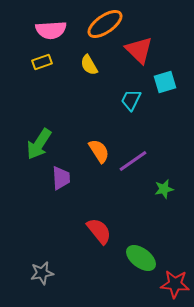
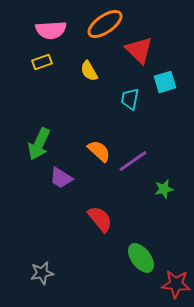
yellow semicircle: moved 6 px down
cyan trapezoid: moved 1 px left, 1 px up; rotated 15 degrees counterclockwise
green arrow: rotated 8 degrees counterclockwise
orange semicircle: rotated 15 degrees counterclockwise
purple trapezoid: rotated 125 degrees clockwise
red semicircle: moved 1 px right, 12 px up
green ellipse: rotated 16 degrees clockwise
red star: moved 1 px right
